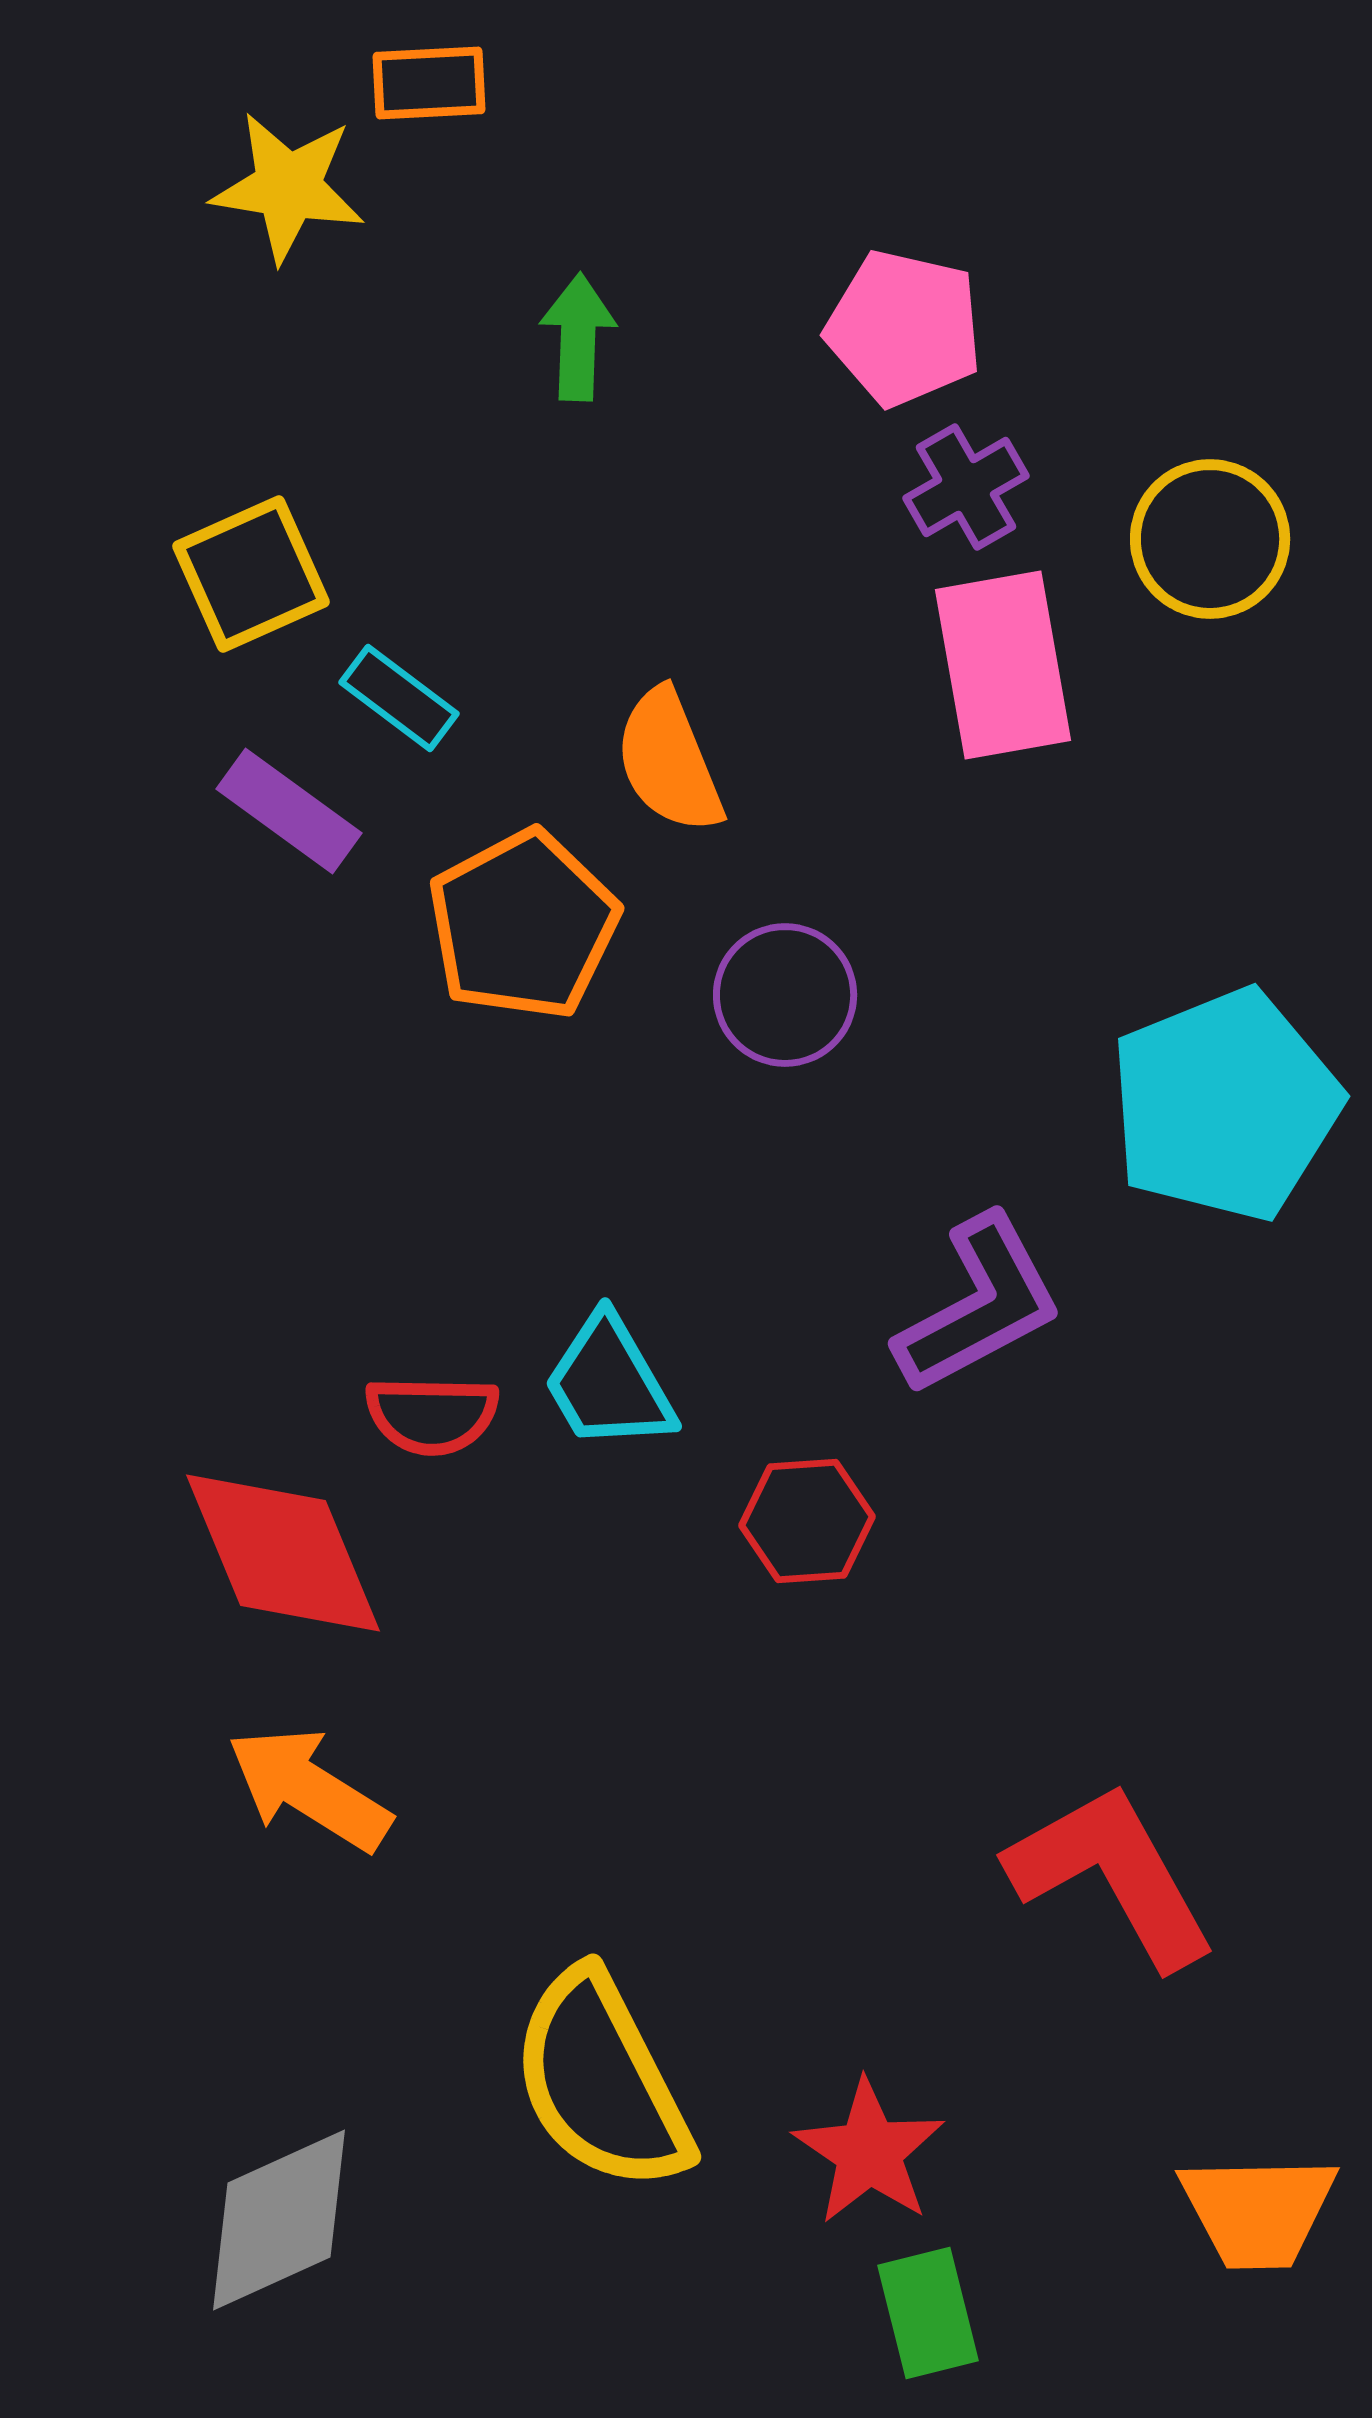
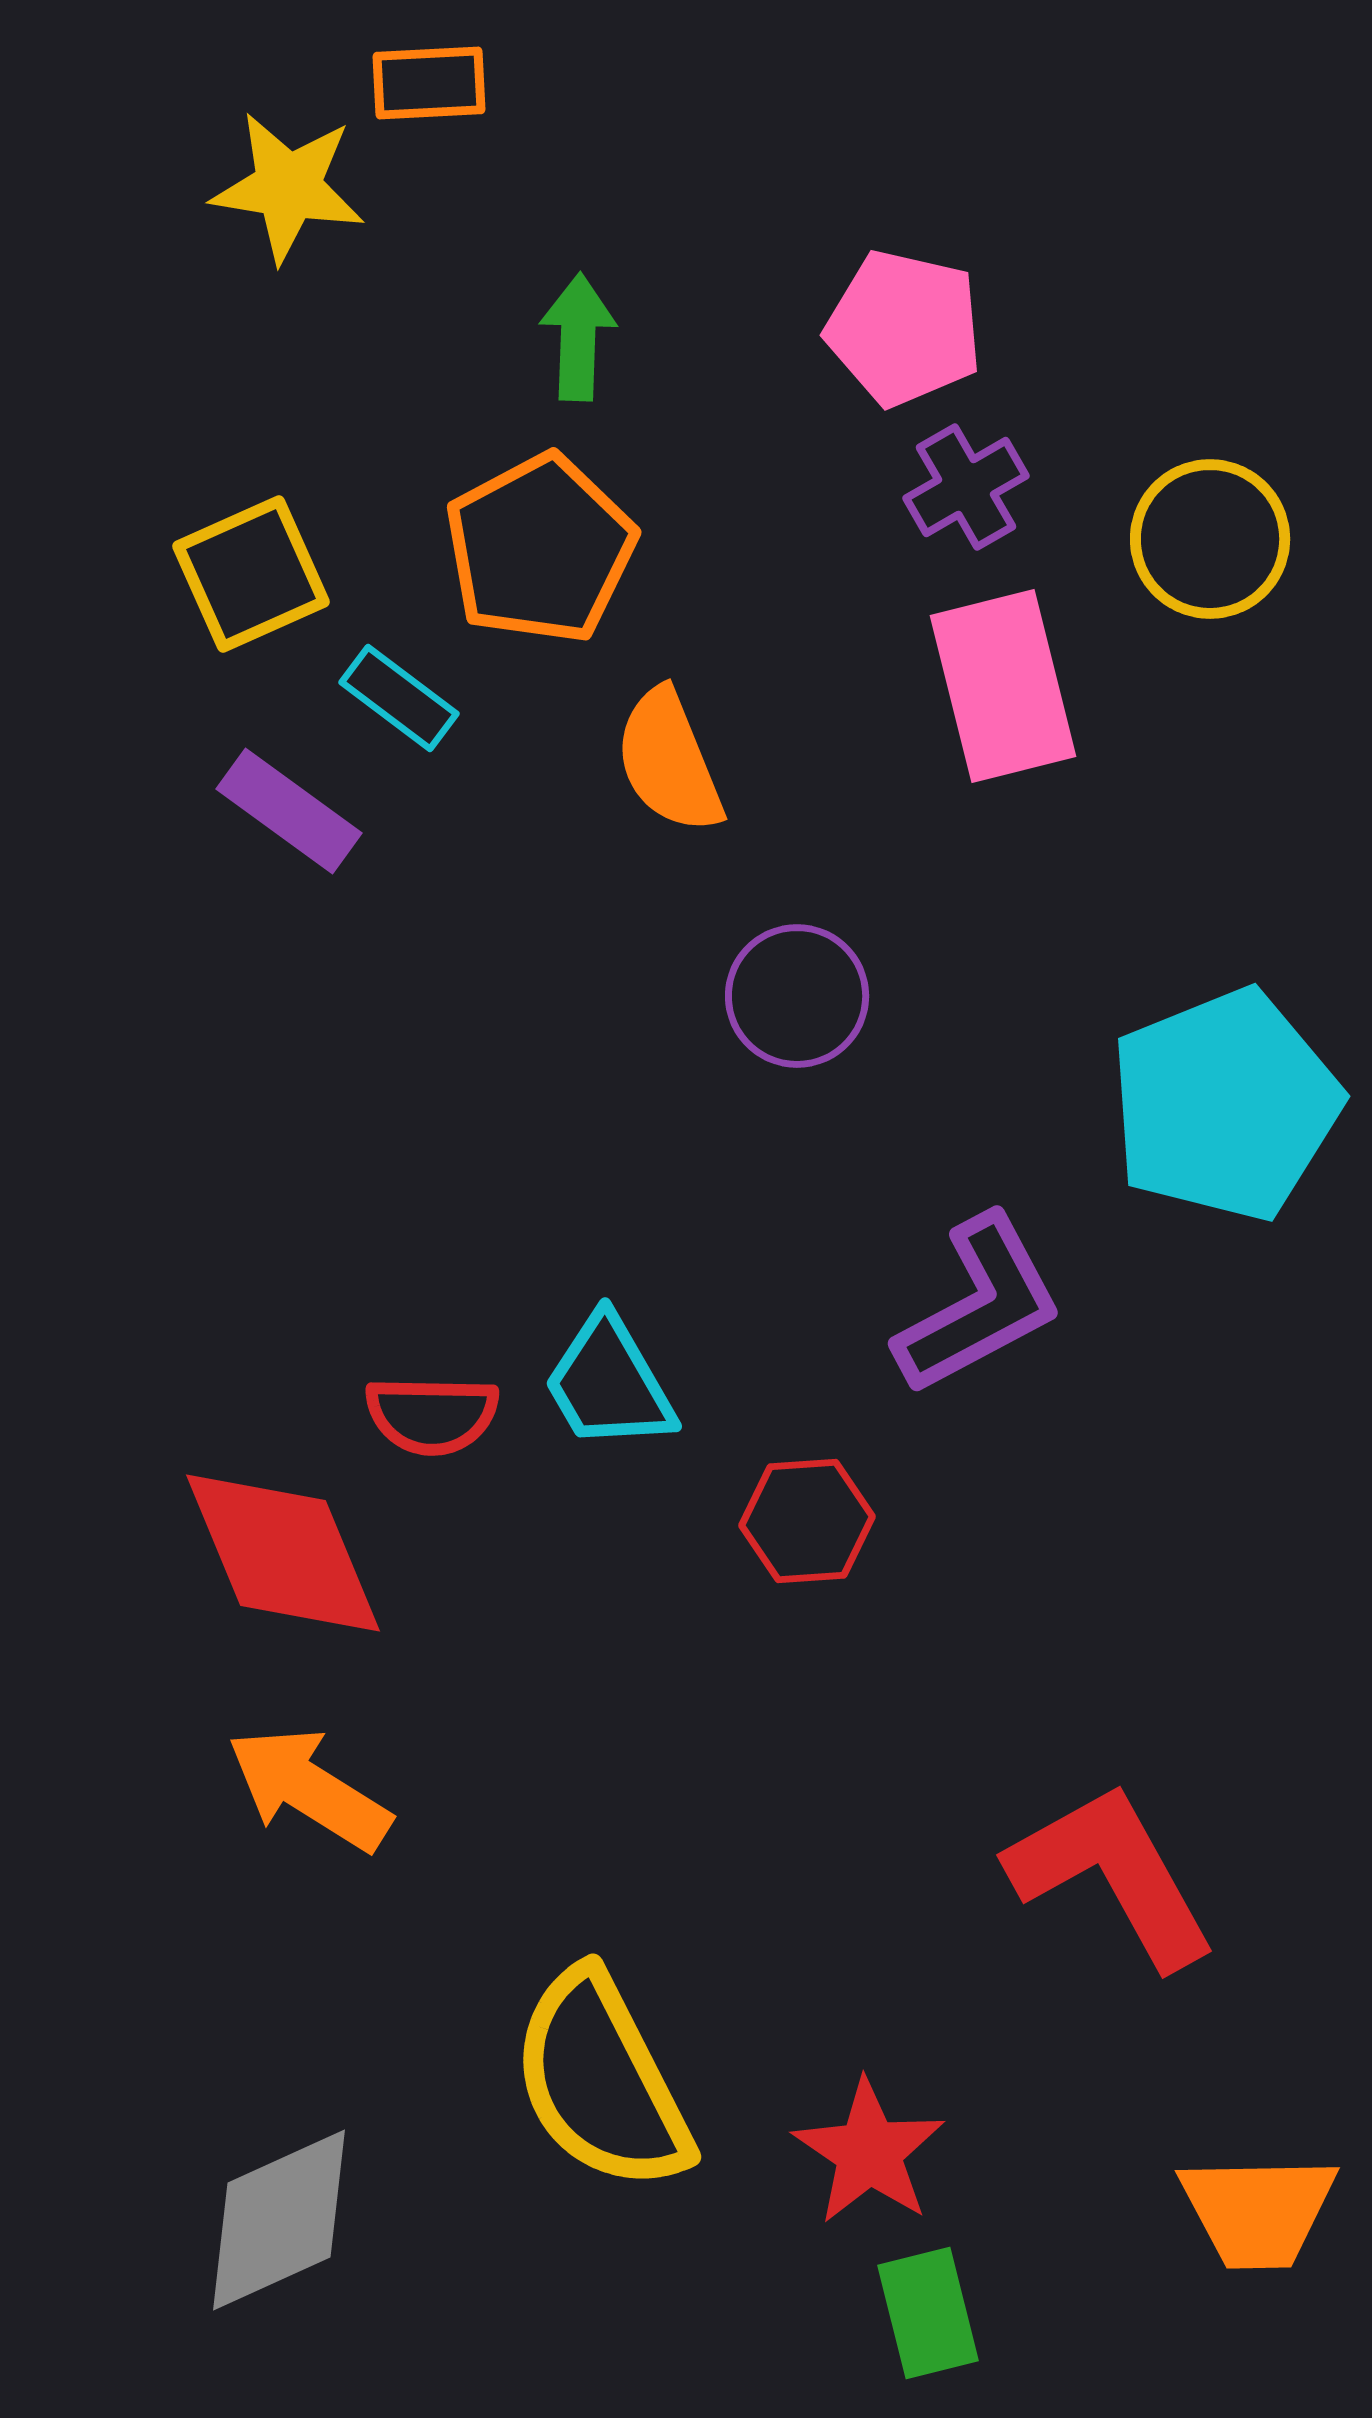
pink rectangle: moved 21 px down; rotated 4 degrees counterclockwise
orange pentagon: moved 17 px right, 376 px up
purple circle: moved 12 px right, 1 px down
